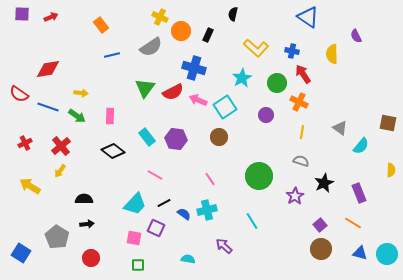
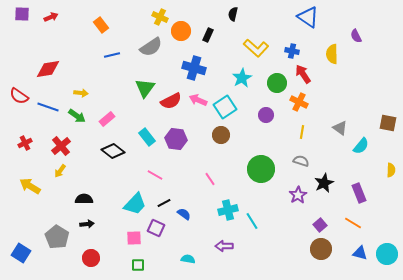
red semicircle at (173, 92): moved 2 px left, 9 px down
red semicircle at (19, 94): moved 2 px down
pink rectangle at (110, 116): moved 3 px left, 3 px down; rotated 49 degrees clockwise
brown circle at (219, 137): moved 2 px right, 2 px up
green circle at (259, 176): moved 2 px right, 7 px up
purple star at (295, 196): moved 3 px right, 1 px up
cyan cross at (207, 210): moved 21 px right
pink square at (134, 238): rotated 14 degrees counterclockwise
purple arrow at (224, 246): rotated 42 degrees counterclockwise
